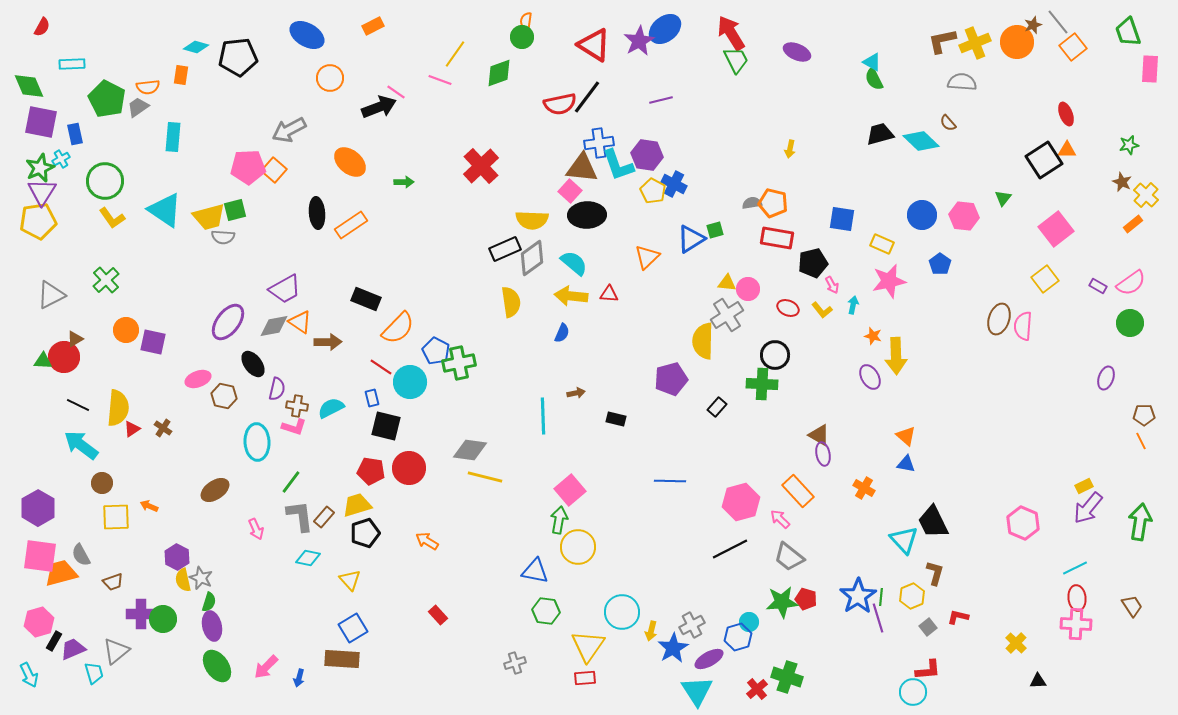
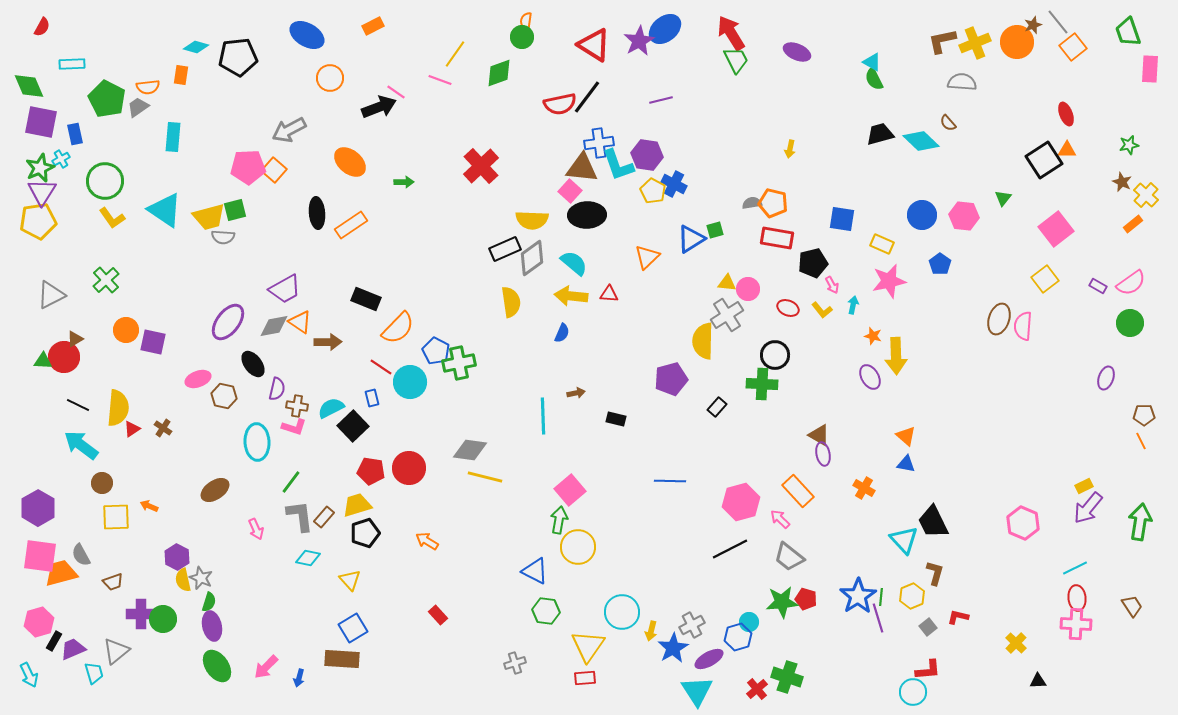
black square at (386, 426): moved 33 px left; rotated 32 degrees clockwise
blue triangle at (535, 571): rotated 16 degrees clockwise
